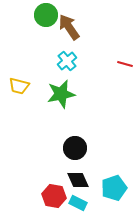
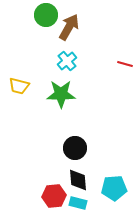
brown arrow: rotated 64 degrees clockwise
green star: rotated 12 degrees clockwise
black diamond: rotated 20 degrees clockwise
cyan pentagon: rotated 15 degrees clockwise
red hexagon: rotated 15 degrees counterclockwise
cyan rectangle: rotated 12 degrees counterclockwise
